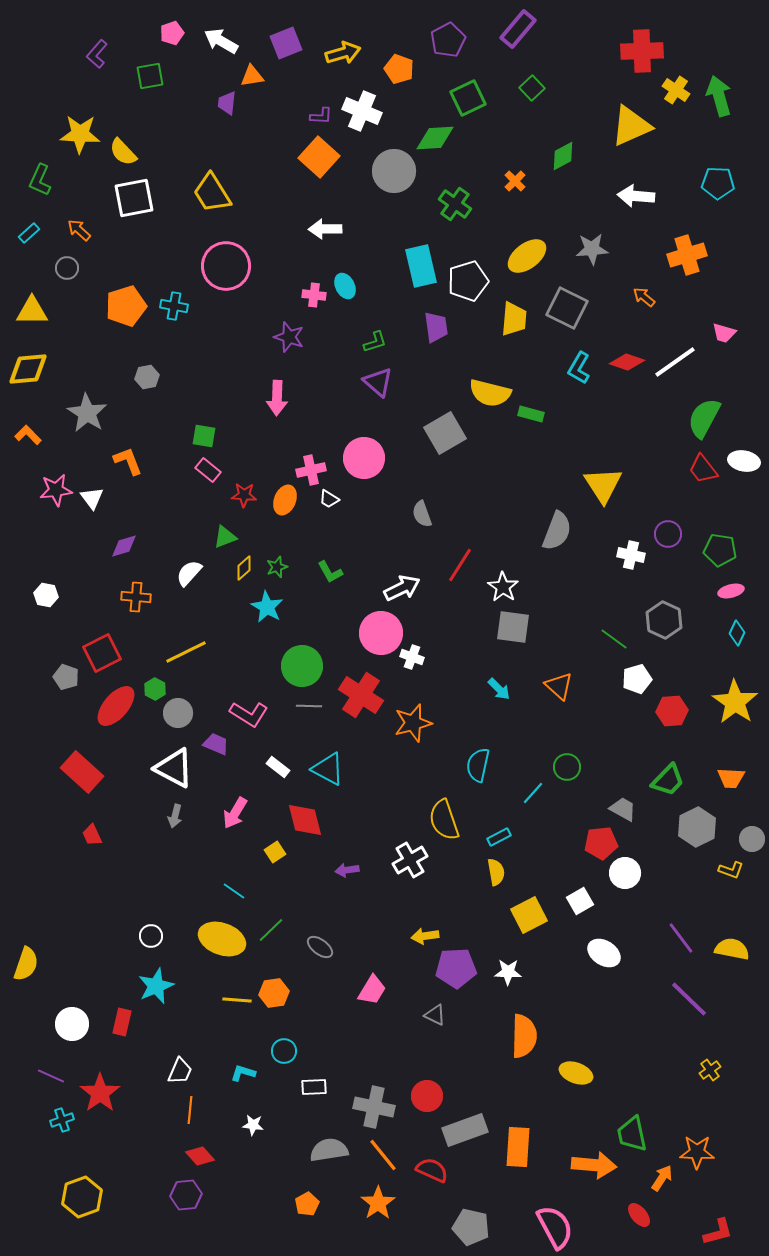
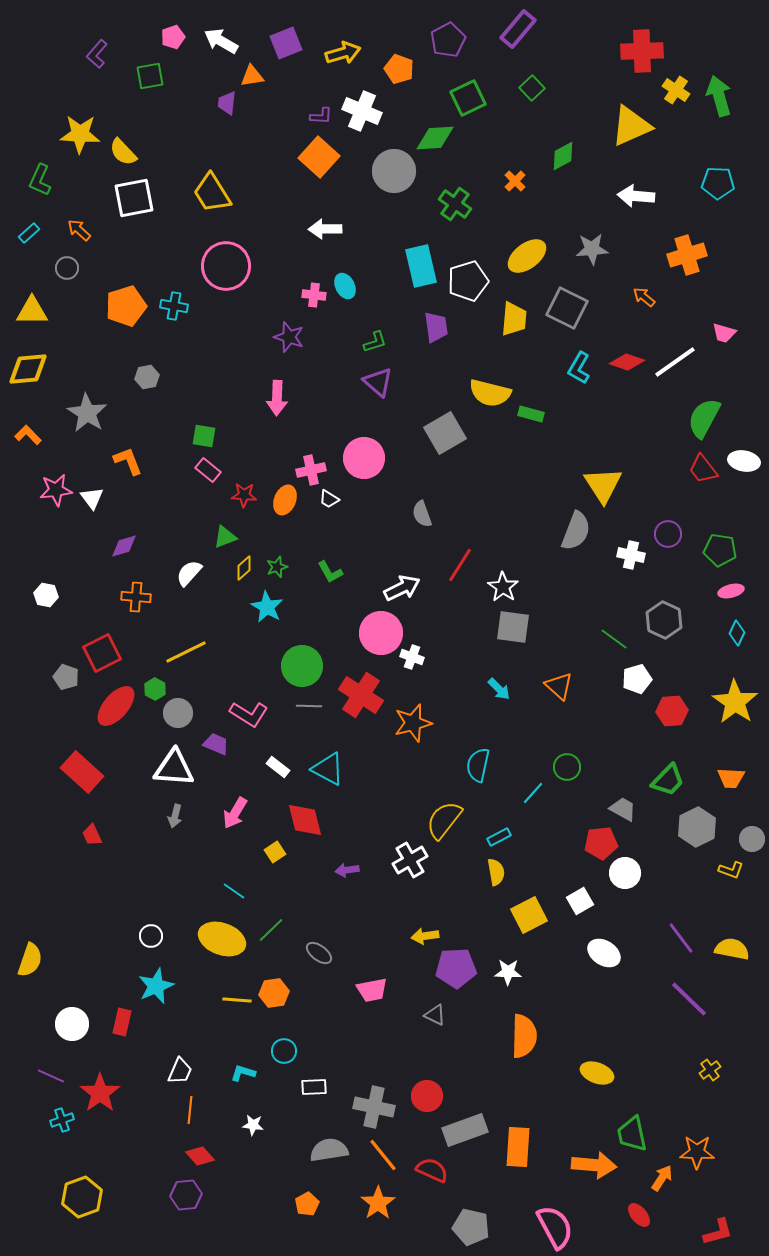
pink pentagon at (172, 33): moved 1 px right, 4 px down
gray semicircle at (557, 531): moved 19 px right
white triangle at (174, 768): rotated 24 degrees counterclockwise
yellow semicircle at (444, 820): rotated 57 degrees clockwise
gray ellipse at (320, 947): moved 1 px left, 6 px down
yellow semicircle at (26, 964): moved 4 px right, 4 px up
pink trapezoid at (372, 990): rotated 48 degrees clockwise
yellow ellipse at (576, 1073): moved 21 px right
